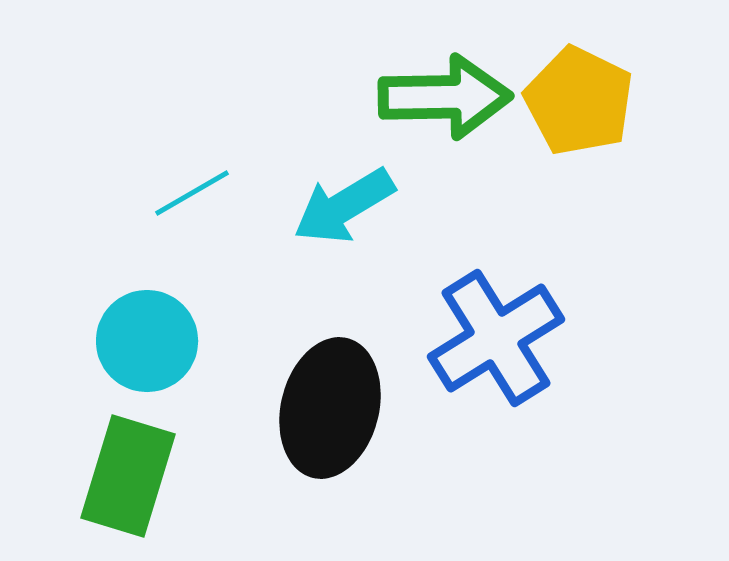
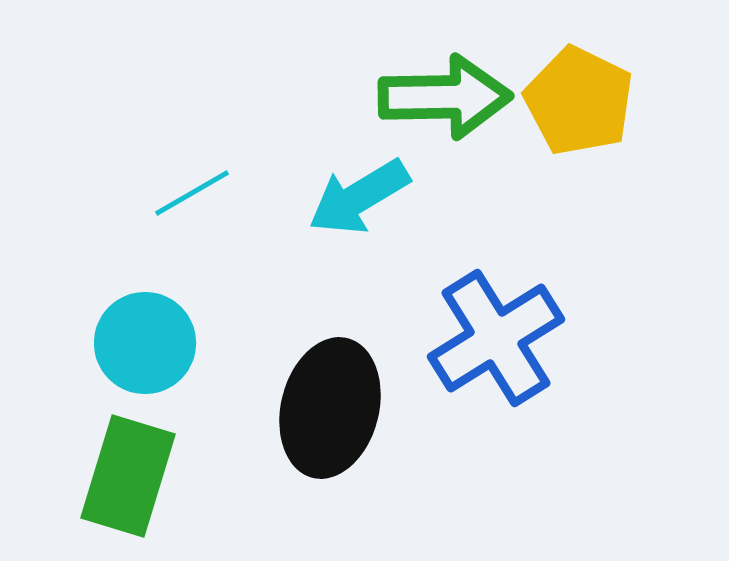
cyan arrow: moved 15 px right, 9 px up
cyan circle: moved 2 px left, 2 px down
